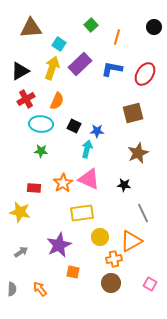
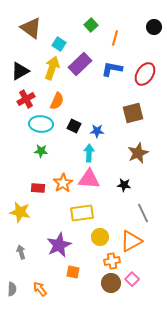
brown triangle: rotated 40 degrees clockwise
orange line: moved 2 px left, 1 px down
cyan arrow: moved 2 px right, 4 px down; rotated 12 degrees counterclockwise
pink triangle: rotated 20 degrees counterclockwise
red rectangle: moved 4 px right
gray arrow: rotated 72 degrees counterclockwise
orange cross: moved 2 px left, 2 px down
pink square: moved 18 px left, 5 px up; rotated 16 degrees clockwise
